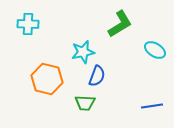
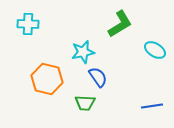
blue semicircle: moved 1 px right, 1 px down; rotated 55 degrees counterclockwise
